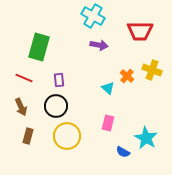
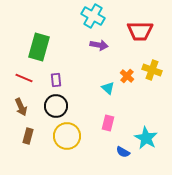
purple rectangle: moved 3 px left
